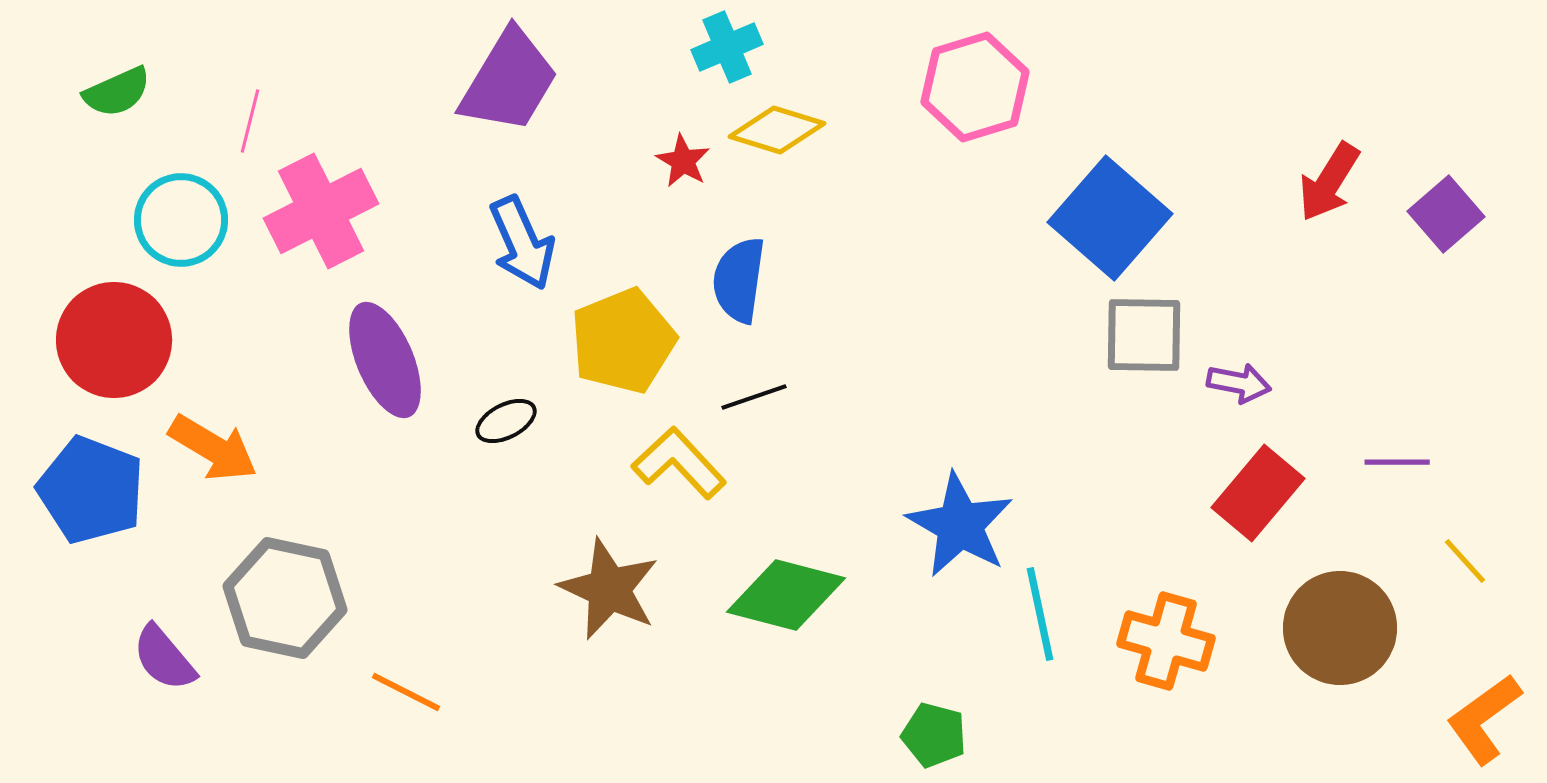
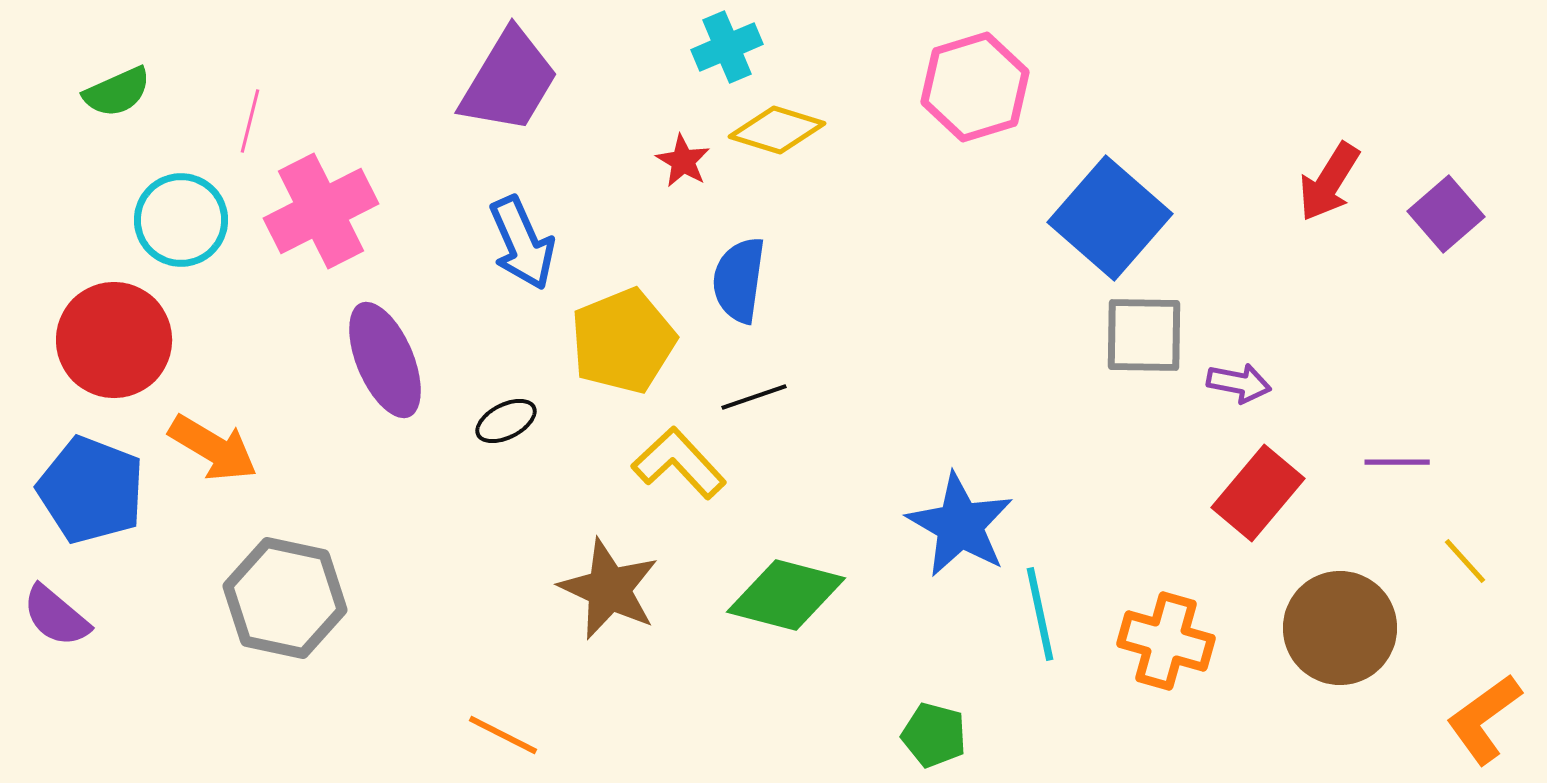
purple semicircle: moved 108 px left, 42 px up; rotated 10 degrees counterclockwise
orange line: moved 97 px right, 43 px down
